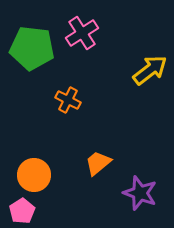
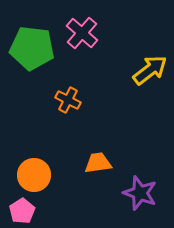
pink cross: rotated 16 degrees counterclockwise
orange trapezoid: rotated 32 degrees clockwise
